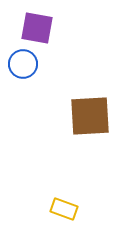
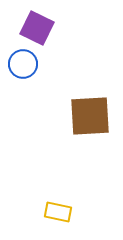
purple square: rotated 16 degrees clockwise
yellow rectangle: moved 6 px left, 3 px down; rotated 8 degrees counterclockwise
